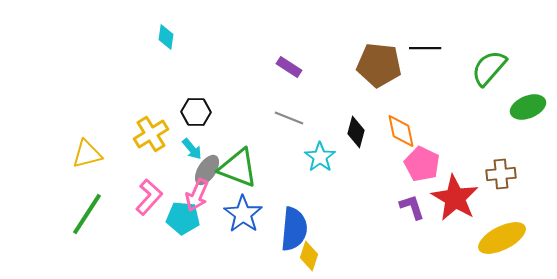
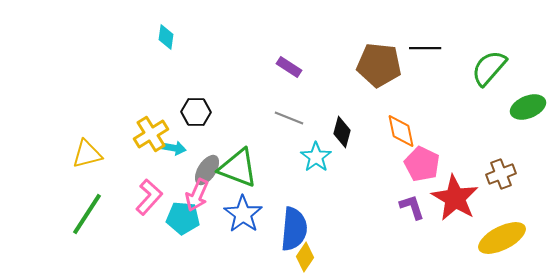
black diamond: moved 14 px left
cyan arrow: moved 18 px left, 1 px up; rotated 40 degrees counterclockwise
cyan star: moved 4 px left
brown cross: rotated 16 degrees counterclockwise
yellow diamond: moved 4 px left, 1 px down; rotated 16 degrees clockwise
